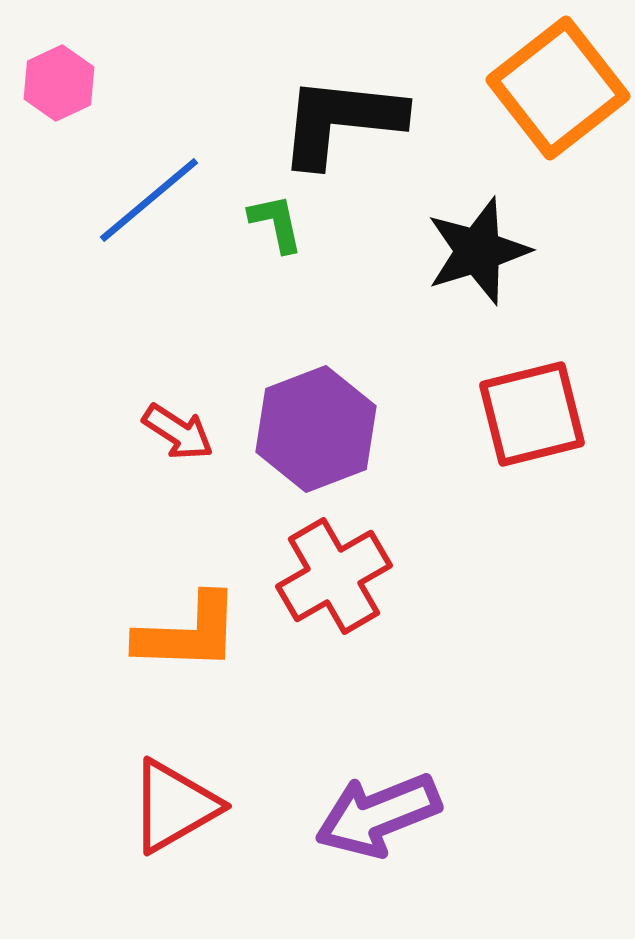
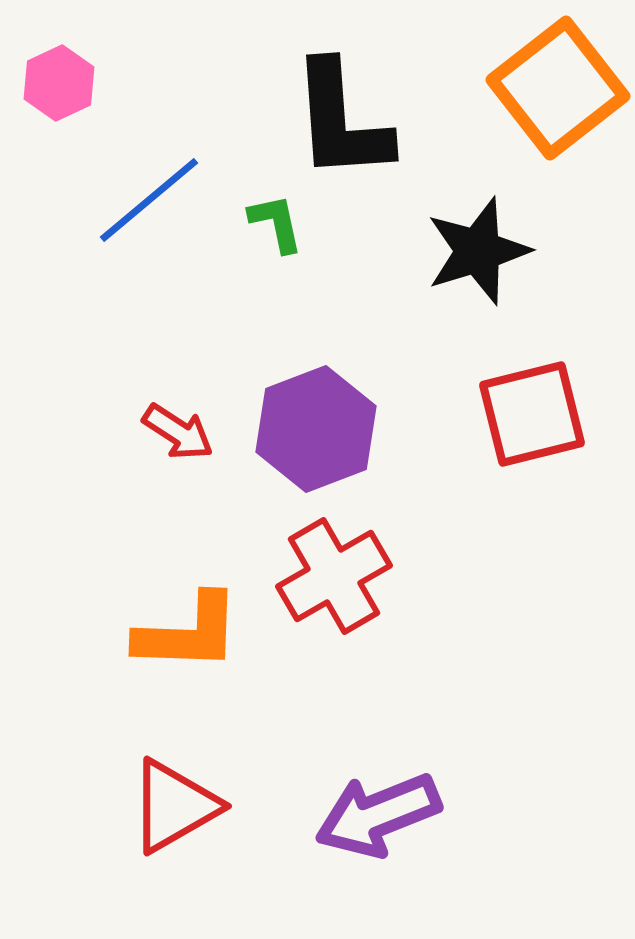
black L-shape: rotated 100 degrees counterclockwise
